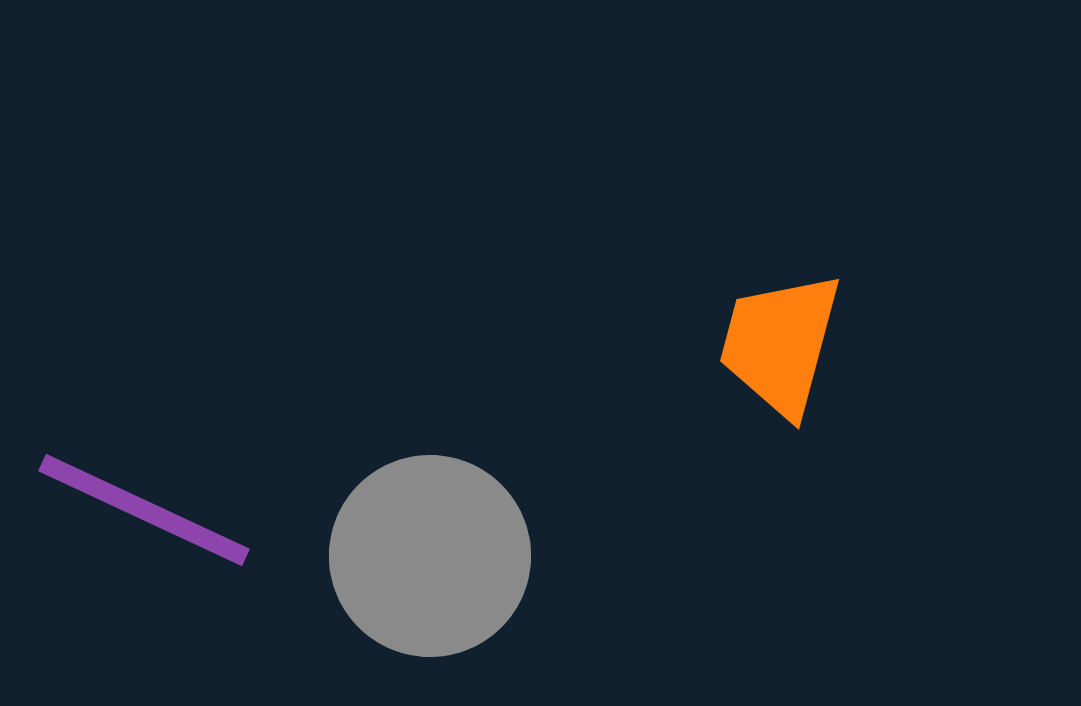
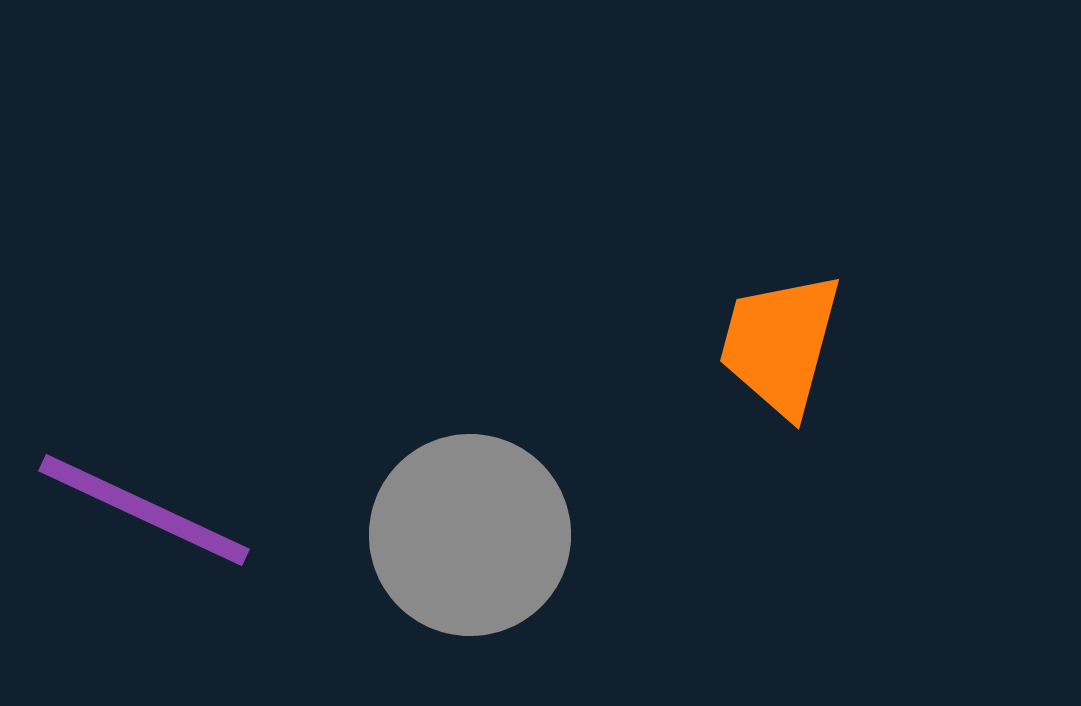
gray circle: moved 40 px right, 21 px up
